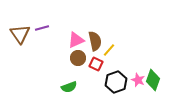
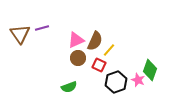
brown semicircle: rotated 36 degrees clockwise
red square: moved 3 px right, 1 px down
green diamond: moved 3 px left, 10 px up
